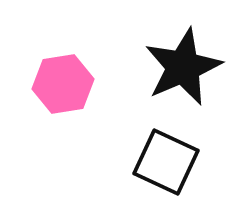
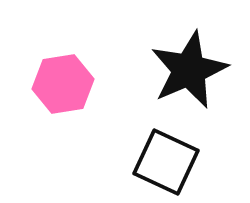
black star: moved 6 px right, 3 px down
